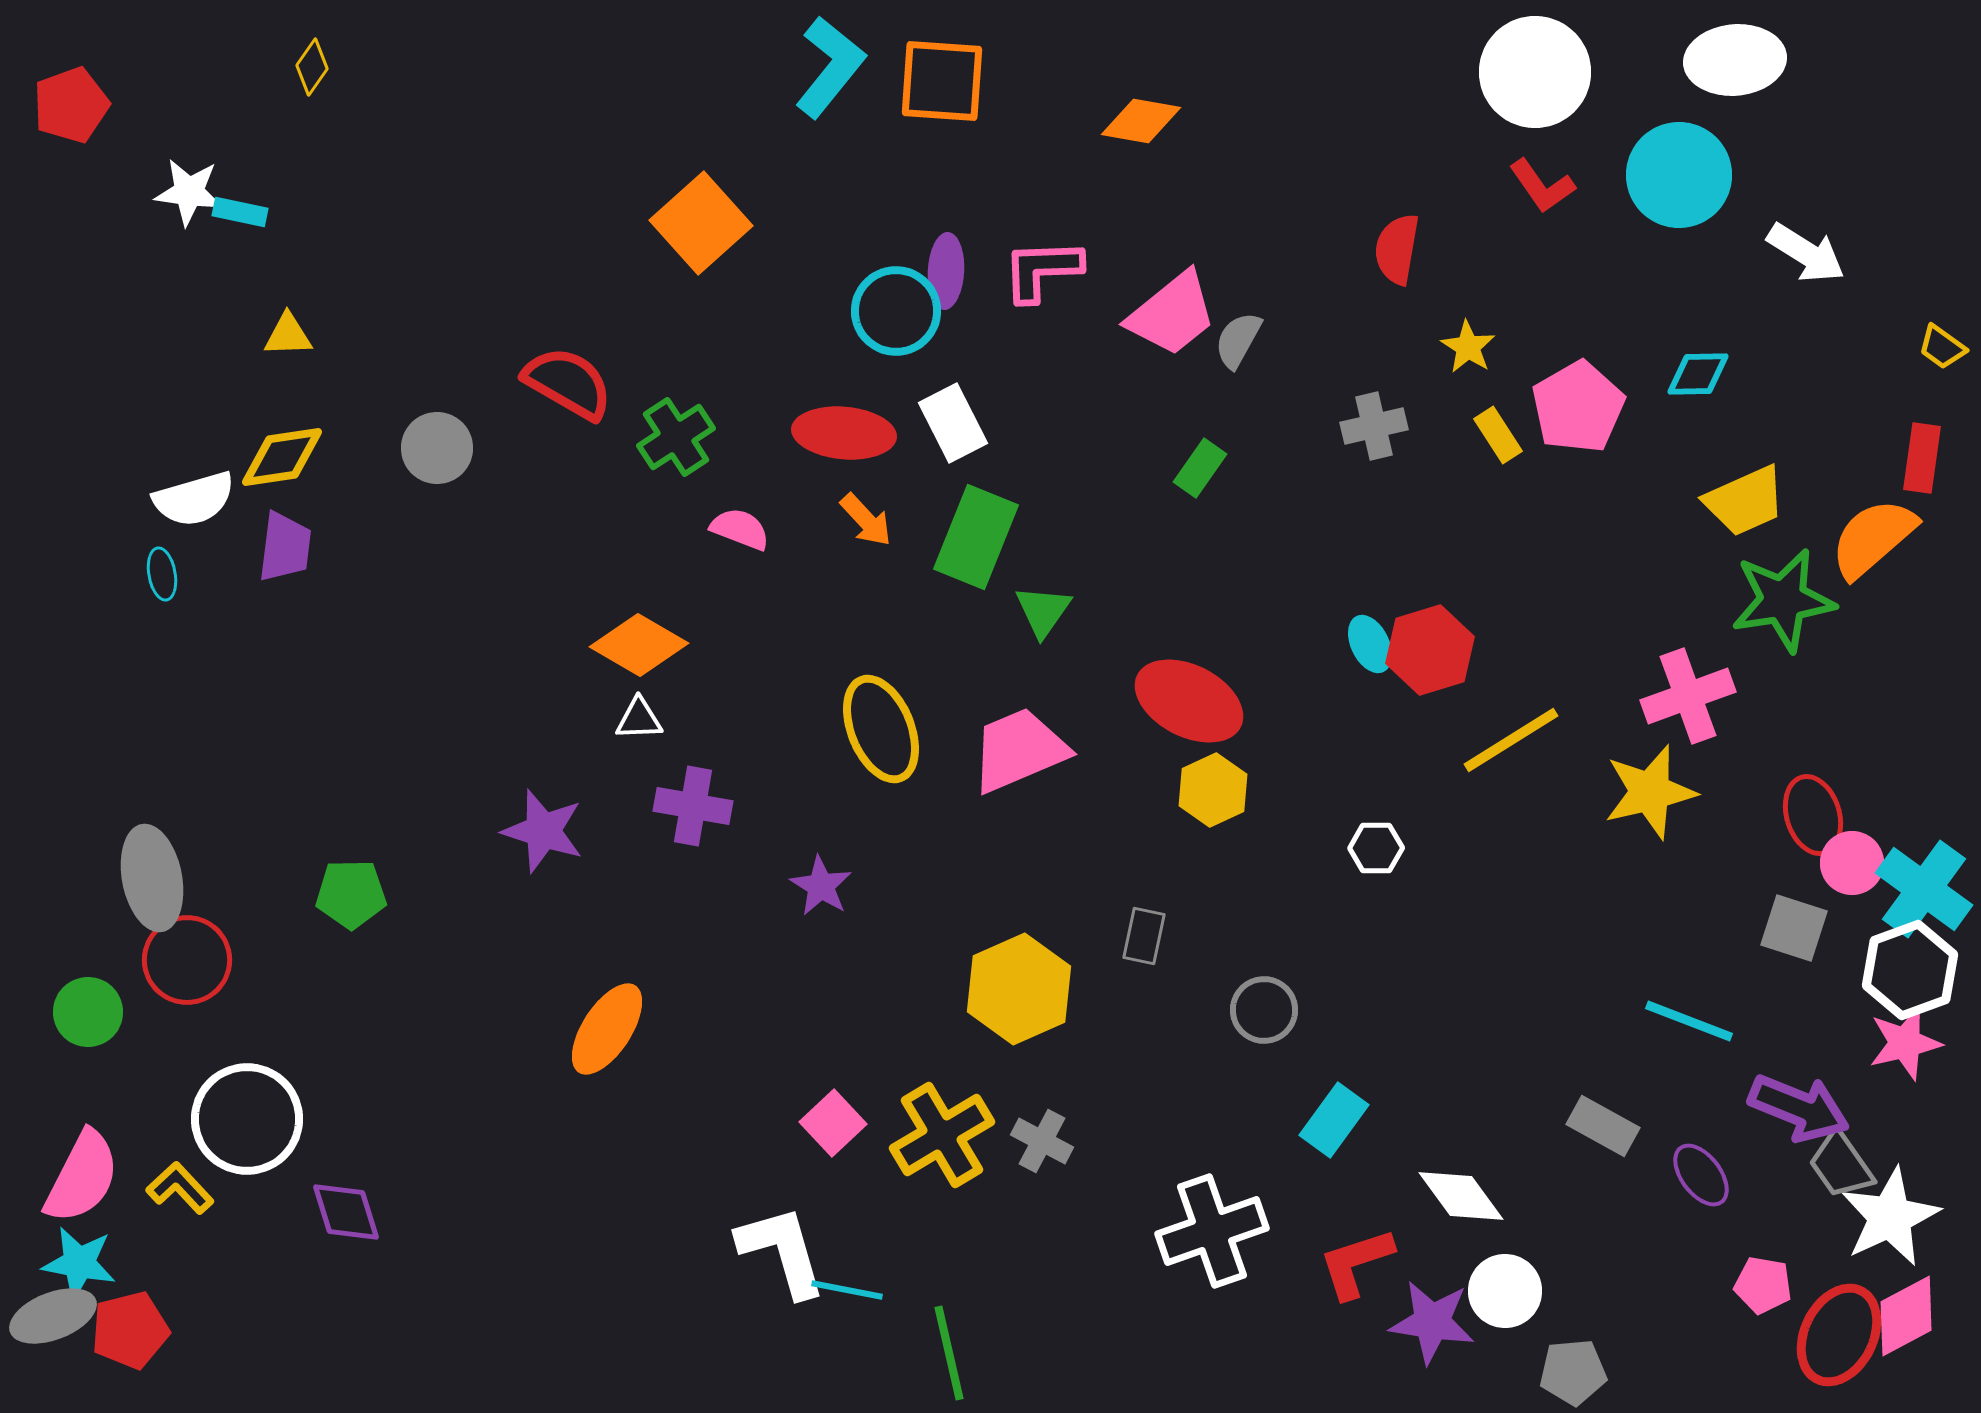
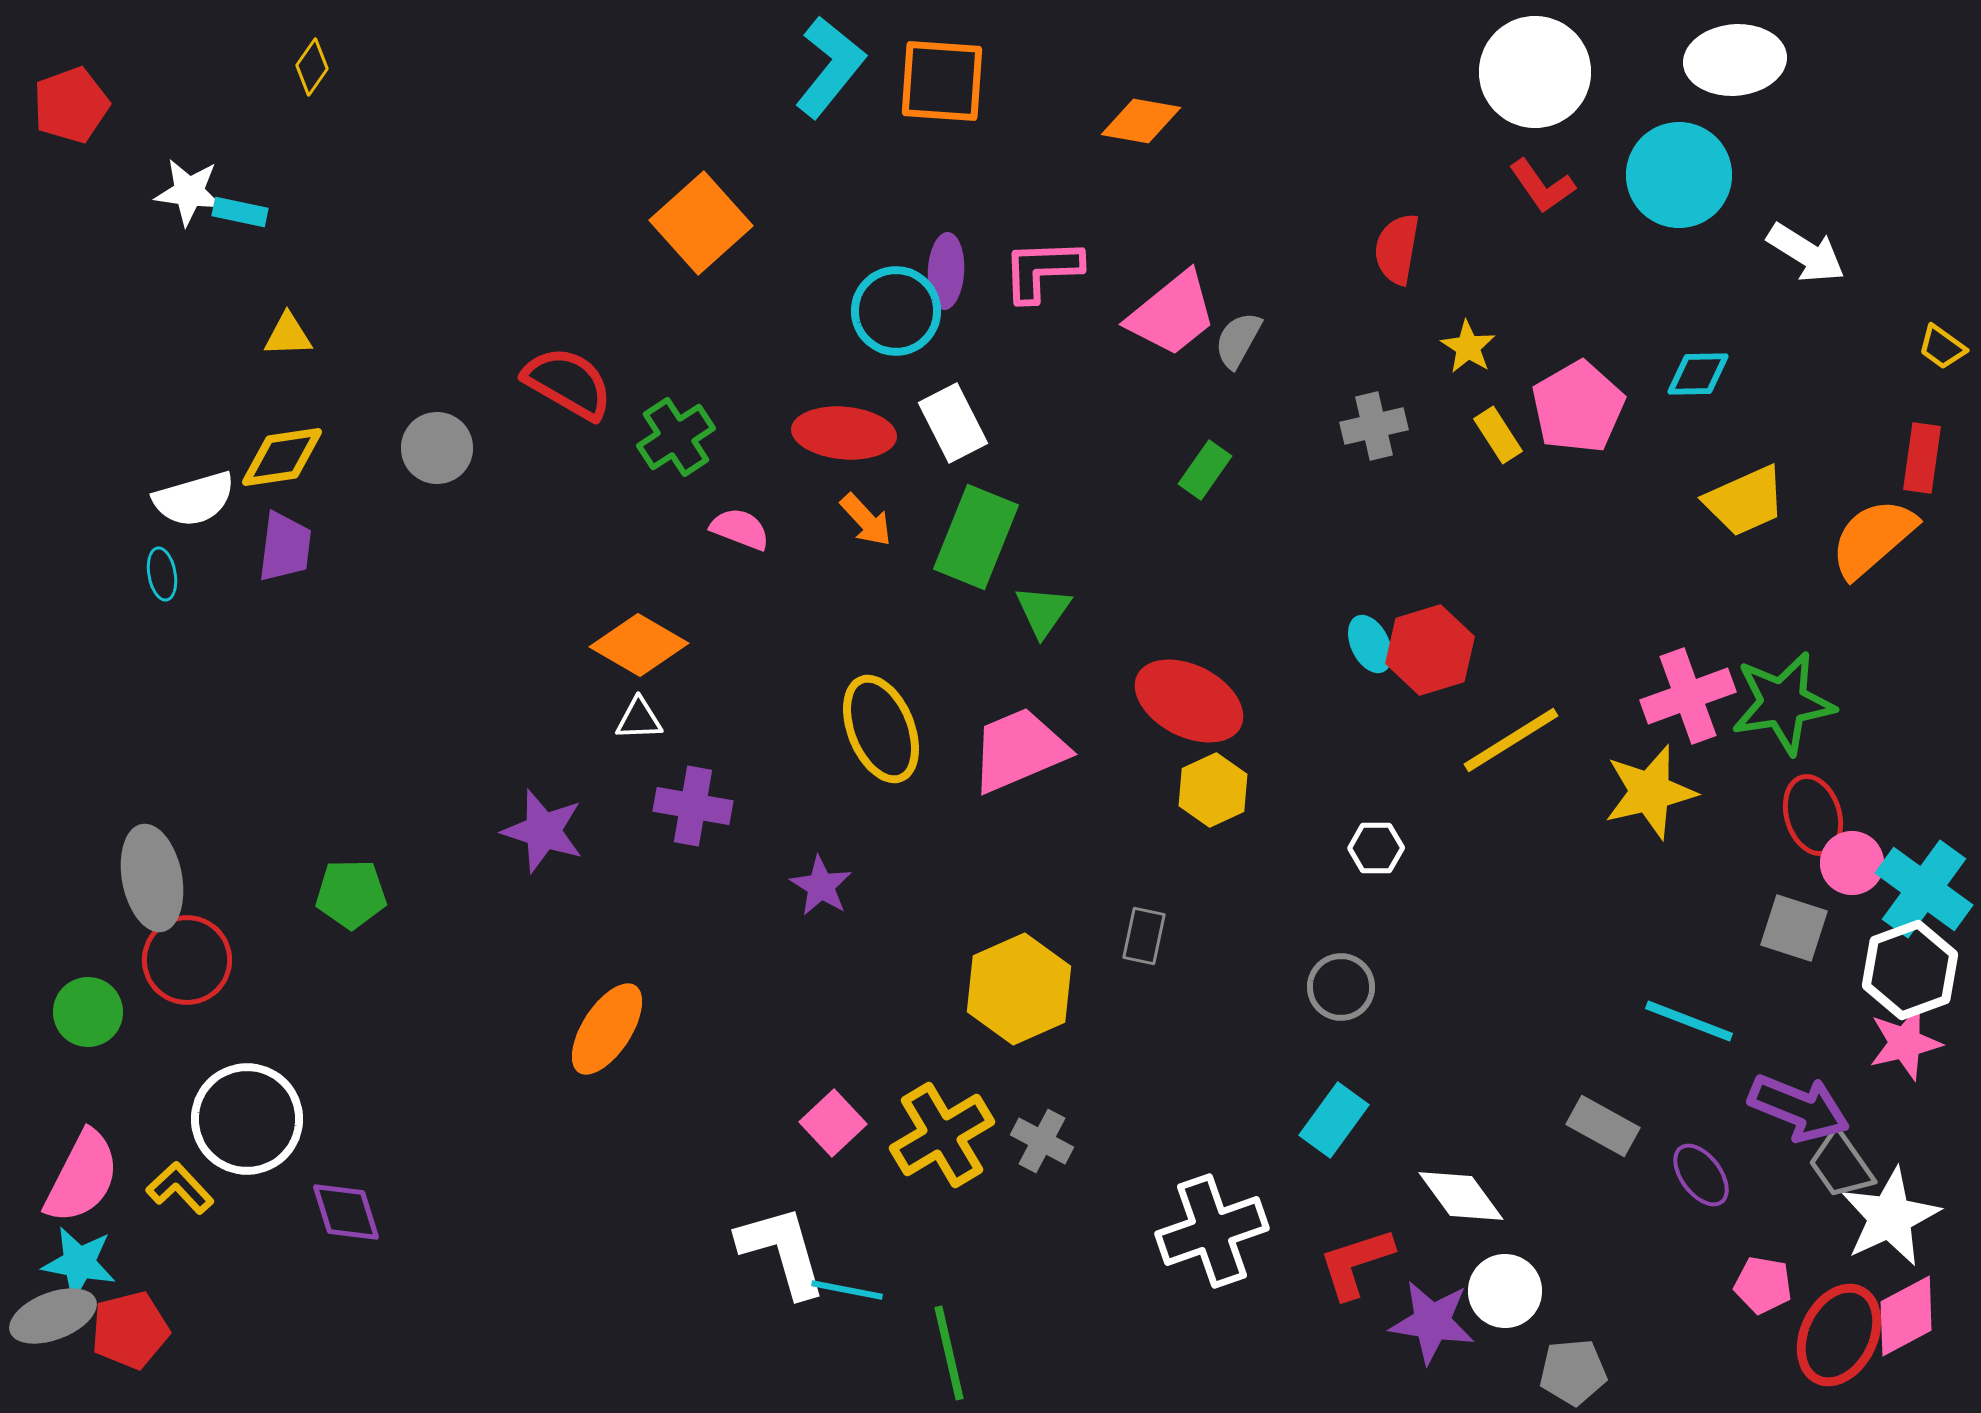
green rectangle at (1200, 468): moved 5 px right, 2 px down
green star at (1783, 600): moved 103 px down
gray circle at (1264, 1010): moved 77 px right, 23 px up
